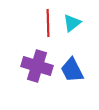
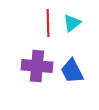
purple cross: rotated 12 degrees counterclockwise
blue trapezoid: moved 1 px down
